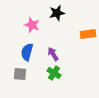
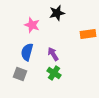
gray square: rotated 16 degrees clockwise
